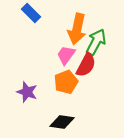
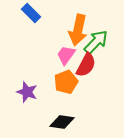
orange arrow: moved 1 px right, 1 px down
green arrow: rotated 16 degrees clockwise
